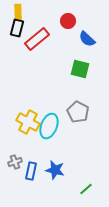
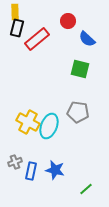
yellow rectangle: moved 3 px left
gray pentagon: rotated 20 degrees counterclockwise
